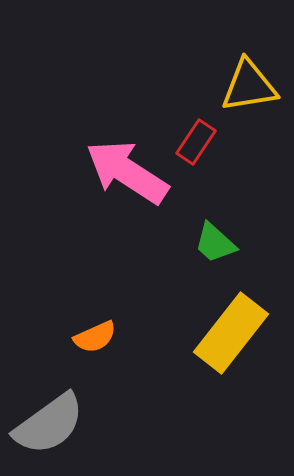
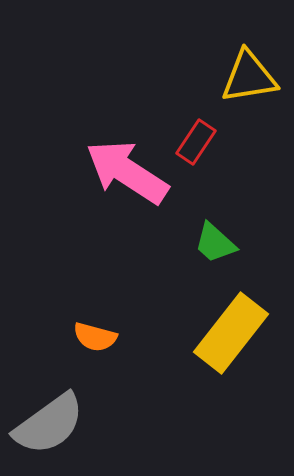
yellow triangle: moved 9 px up
orange semicircle: rotated 39 degrees clockwise
